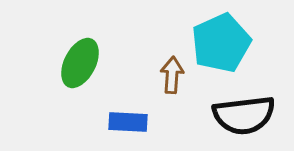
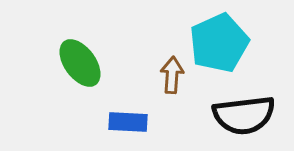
cyan pentagon: moved 2 px left
green ellipse: rotated 63 degrees counterclockwise
